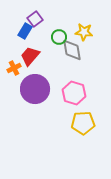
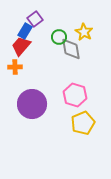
yellow star: rotated 24 degrees clockwise
gray diamond: moved 1 px left, 1 px up
red trapezoid: moved 9 px left, 10 px up
orange cross: moved 1 px right, 1 px up; rotated 24 degrees clockwise
purple circle: moved 3 px left, 15 px down
pink hexagon: moved 1 px right, 2 px down
yellow pentagon: rotated 20 degrees counterclockwise
